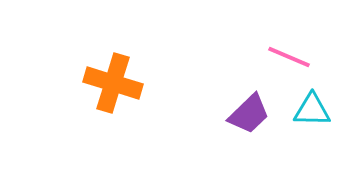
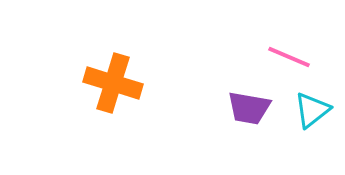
cyan triangle: rotated 39 degrees counterclockwise
purple trapezoid: moved 6 px up; rotated 54 degrees clockwise
